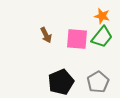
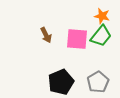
green trapezoid: moved 1 px left, 1 px up
